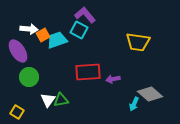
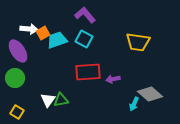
cyan square: moved 5 px right, 9 px down
orange square: moved 2 px up
green circle: moved 14 px left, 1 px down
